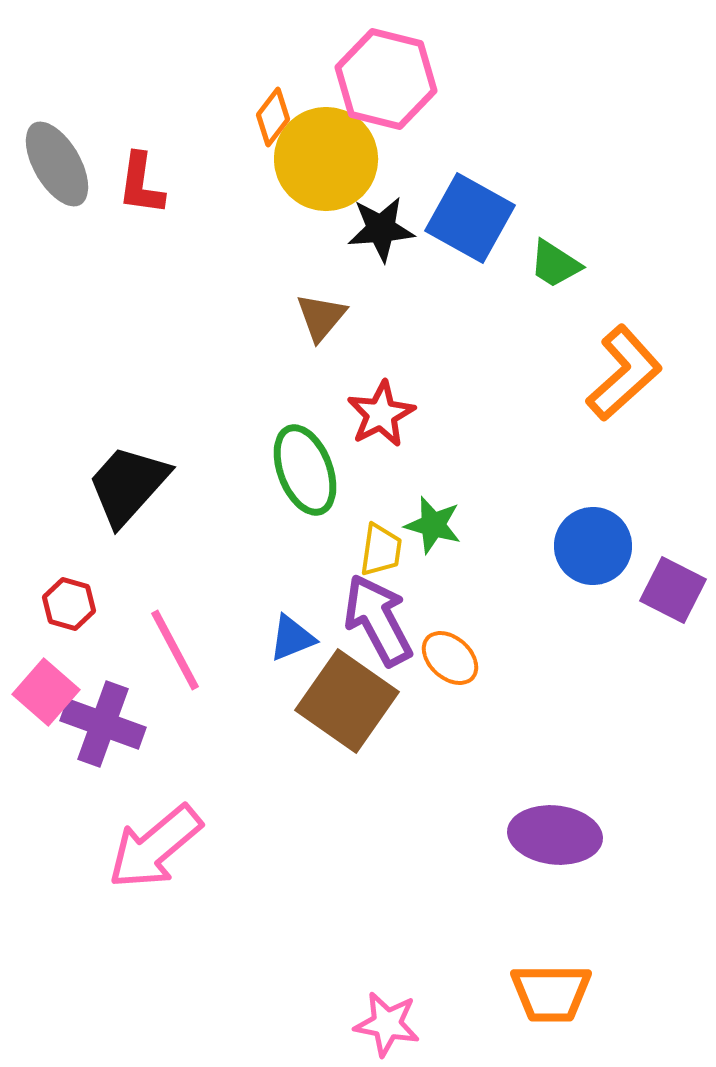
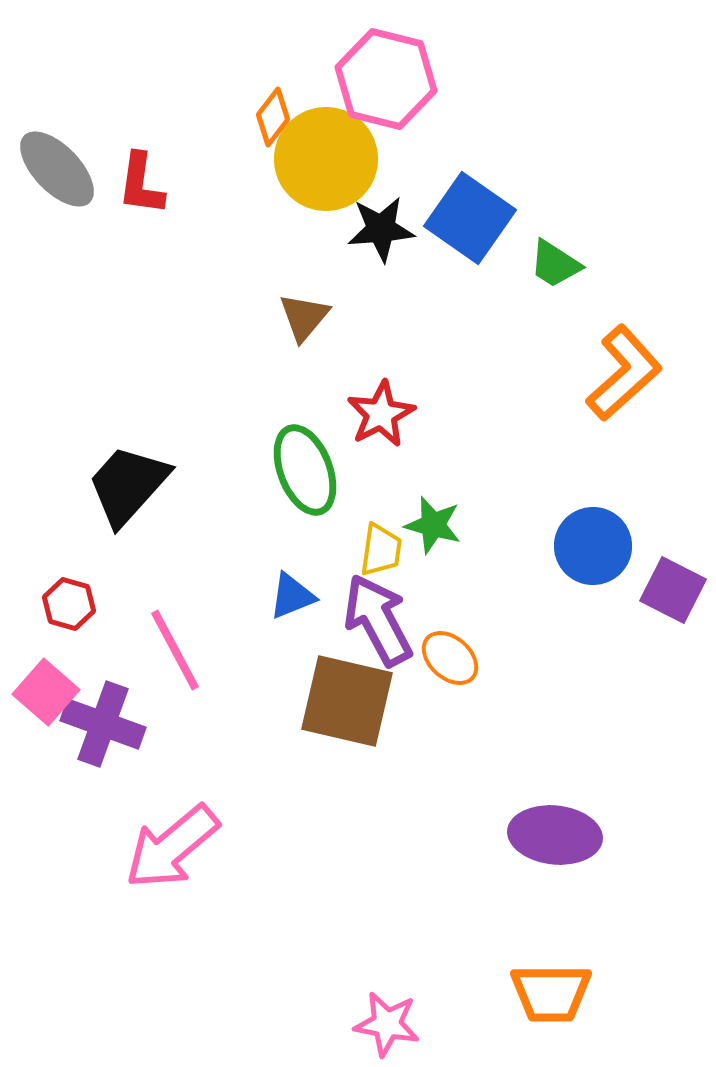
gray ellipse: moved 5 px down; rotated 14 degrees counterclockwise
blue square: rotated 6 degrees clockwise
brown triangle: moved 17 px left
blue triangle: moved 42 px up
brown square: rotated 22 degrees counterclockwise
pink arrow: moved 17 px right
